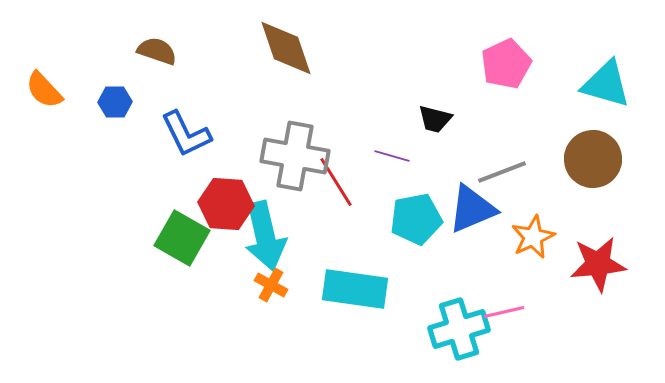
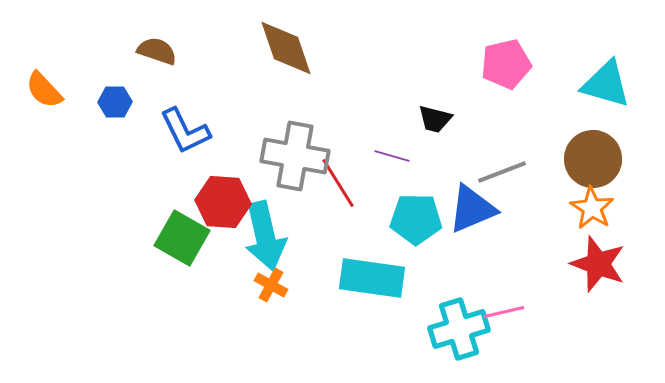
pink pentagon: rotated 12 degrees clockwise
blue L-shape: moved 1 px left, 3 px up
red line: moved 2 px right, 1 px down
red hexagon: moved 3 px left, 2 px up
cyan pentagon: rotated 12 degrees clockwise
orange star: moved 59 px right, 29 px up; rotated 15 degrees counterclockwise
red star: rotated 26 degrees clockwise
cyan rectangle: moved 17 px right, 11 px up
